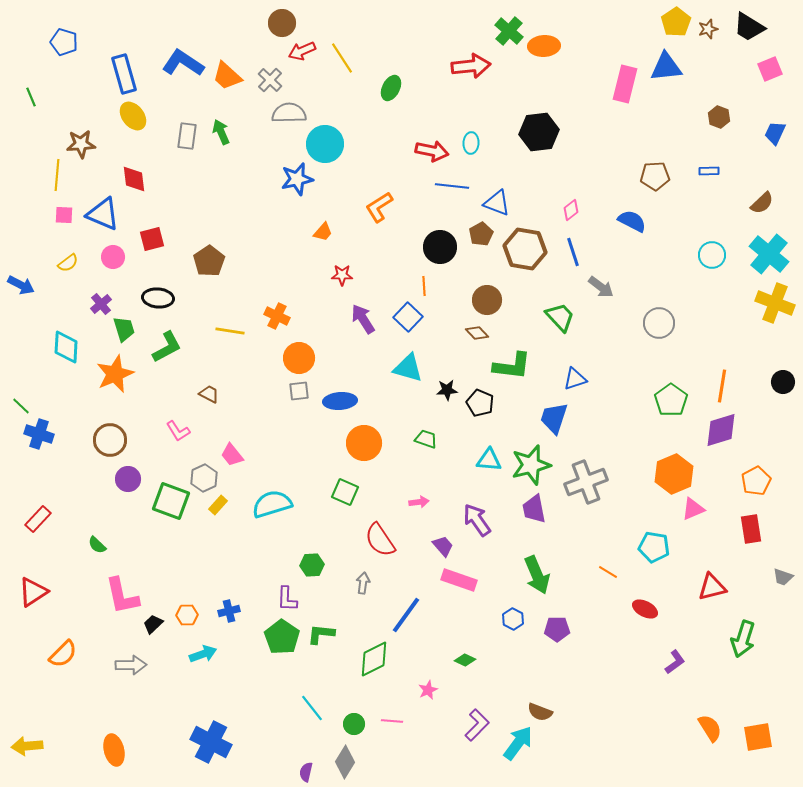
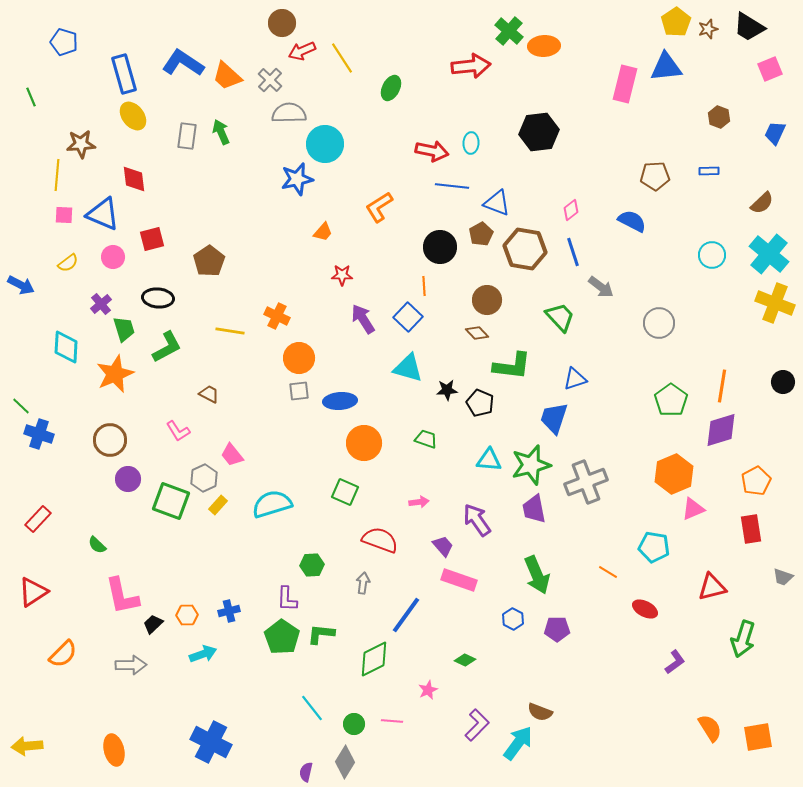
red semicircle at (380, 540): rotated 144 degrees clockwise
